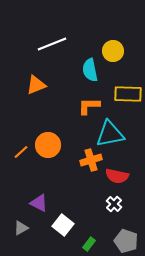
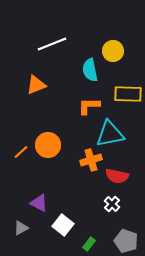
white cross: moved 2 px left
